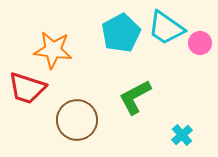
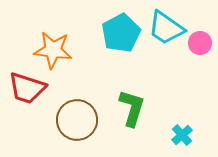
green L-shape: moved 3 px left, 11 px down; rotated 135 degrees clockwise
